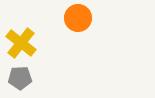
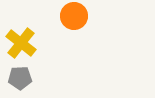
orange circle: moved 4 px left, 2 px up
